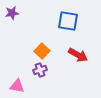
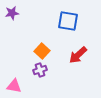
red arrow: rotated 108 degrees clockwise
pink triangle: moved 3 px left
